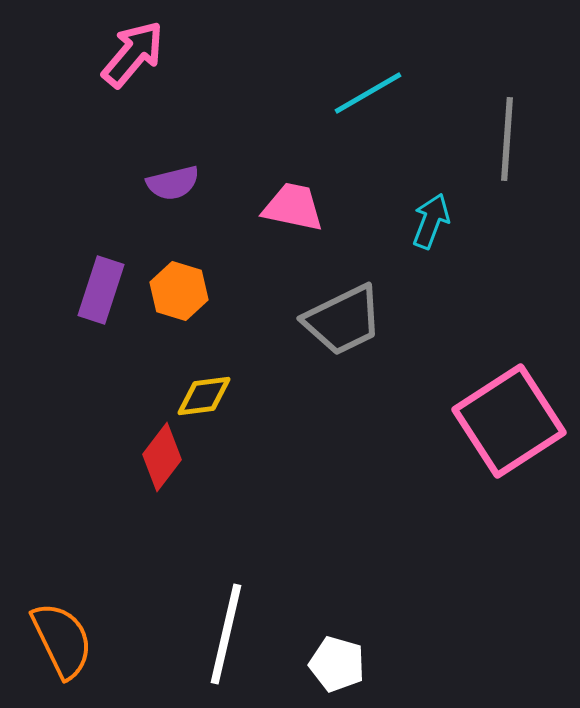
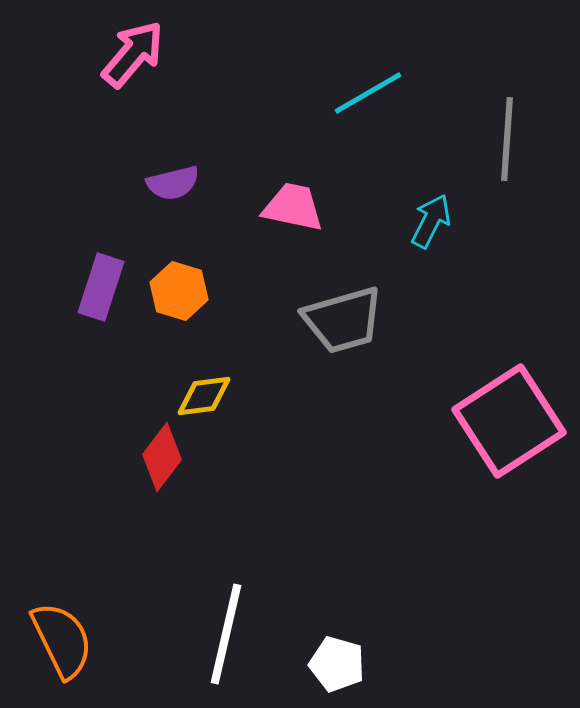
cyan arrow: rotated 6 degrees clockwise
purple rectangle: moved 3 px up
gray trapezoid: rotated 10 degrees clockwise
